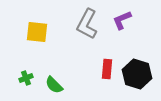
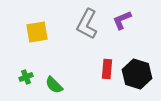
yellow square: rotated 15 degrees counterclockwise
green cross: moved 1 px up
